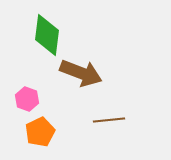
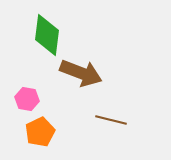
pink hexagon: rotated 10 degrees counterclockwise
brown line: moved 2 px right; rotated 20 degrees clockwise
